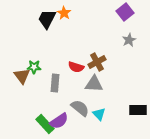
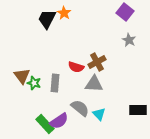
purple square: rotated 12 degrees counterclockwise
gray star: rotated 16 degrees counterclockwise
green star: moved 16 px down; rotated 16 degrees clockwise
